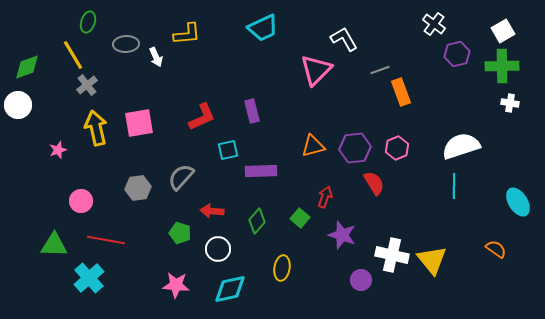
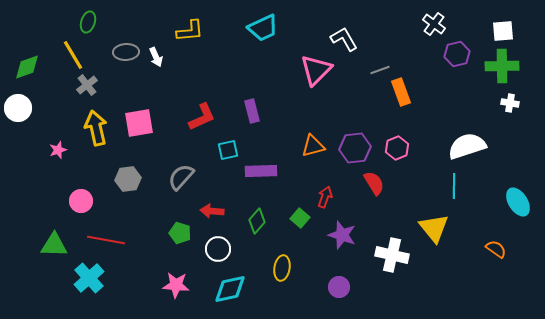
white square at (503, 31): rotated 25 degrees clockwise
yellow L-shape at (187, 34): moved 3 px right, 3 px up
gray ellipse at (126, 44): moved 8 px down
white circle at (18, 105): moved 3 px down
white semicircle at (461, 146): moved 6 px right
gray hexagon at (138, 188): moved 10 px left, 9 px up
yellow triangle at (432, 260): moved 2 px right, 32 px up
purple circle at (361, 280): moved 22 px left, 7 px down
